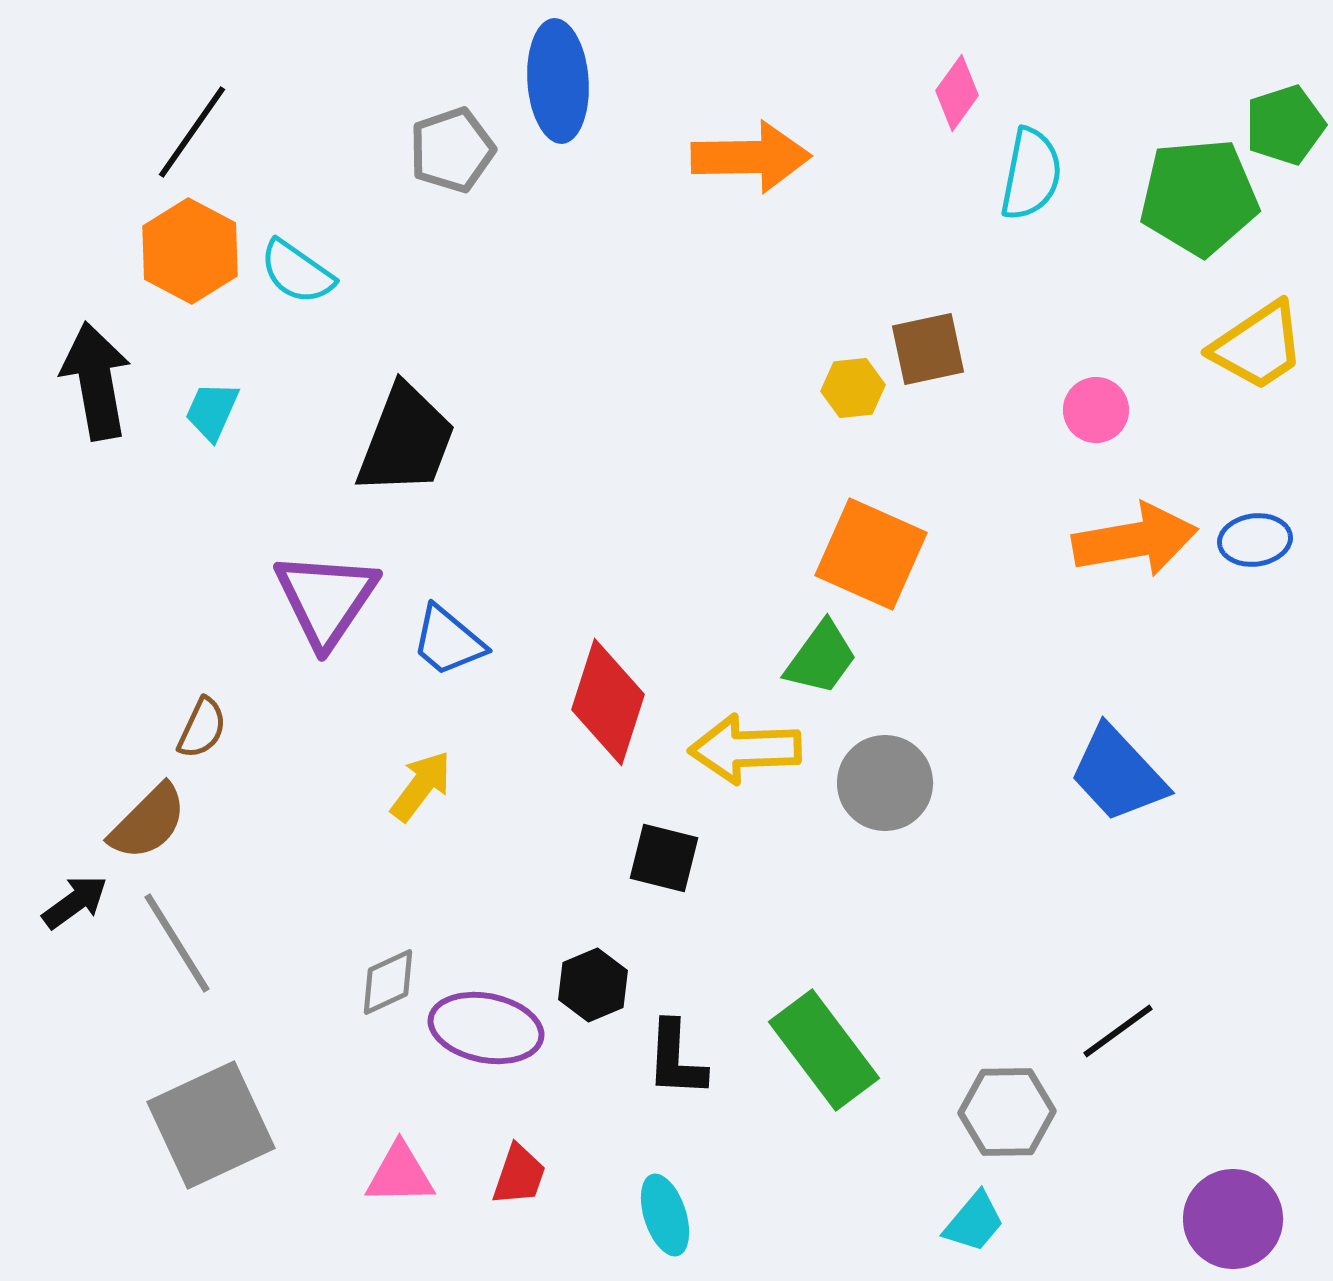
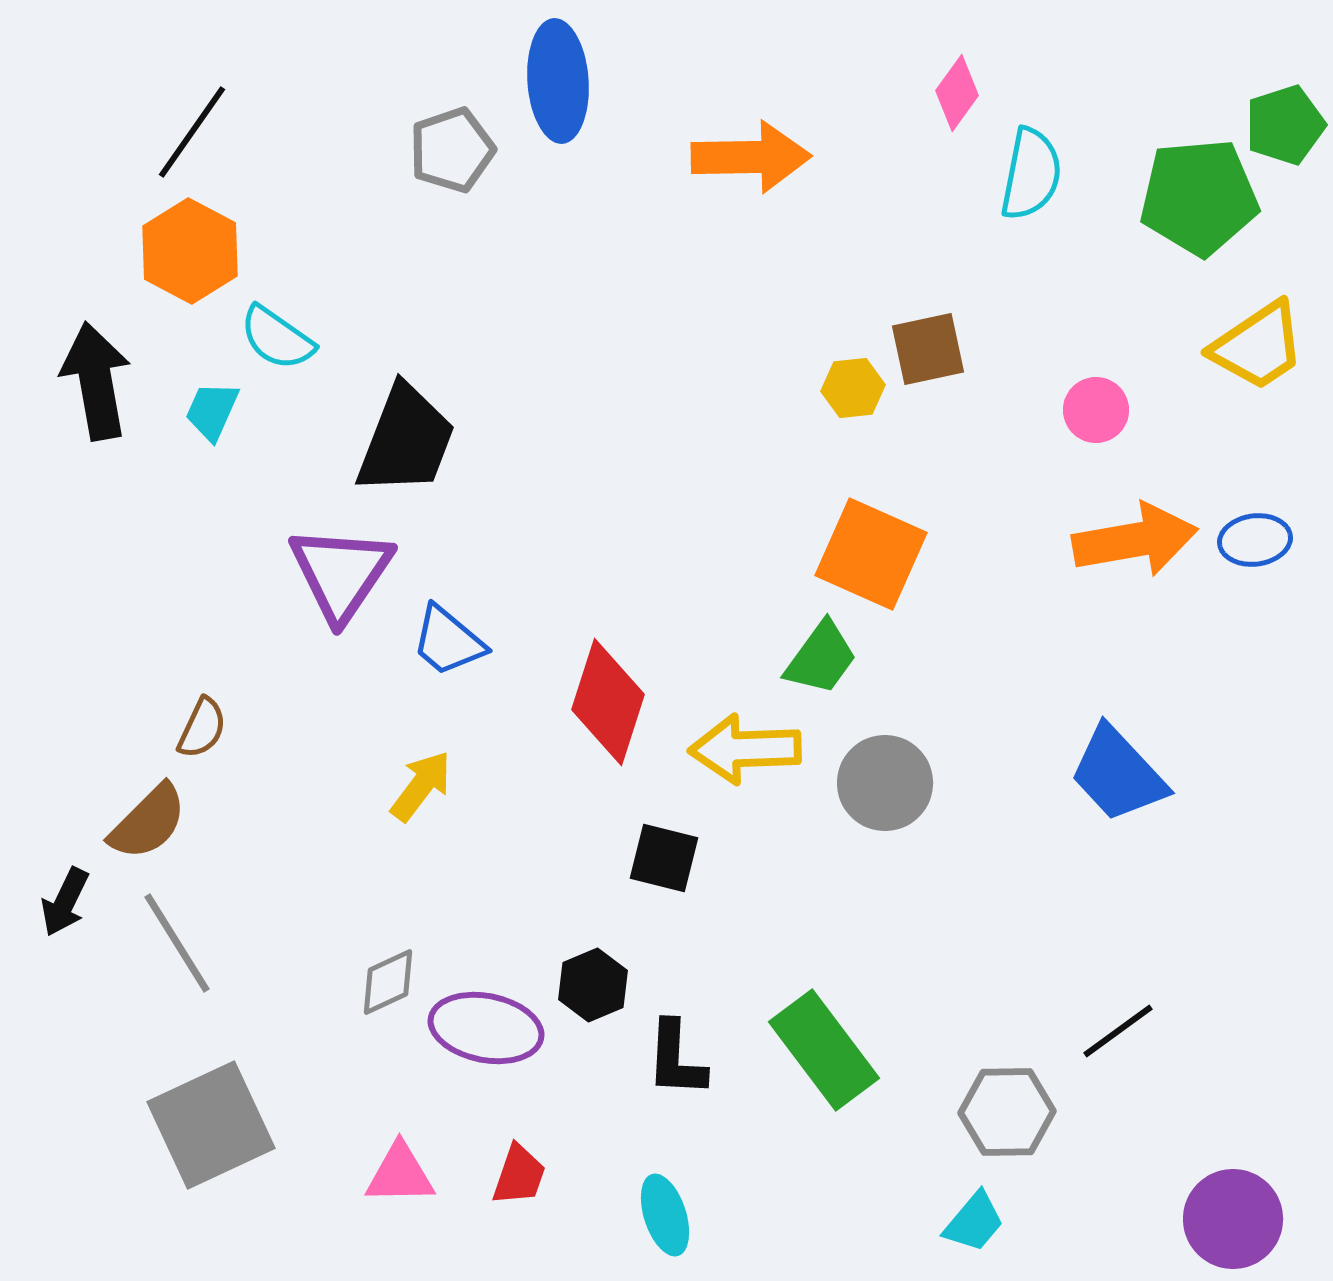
cyan semicircle at (297, 272): moved 20 px left, 66 px down
purple triangle at (326, 599): moved 15 px right, 26 px up
black arrow at (75, 902): moved 10 px left; rotated 152 degrees clockwise
